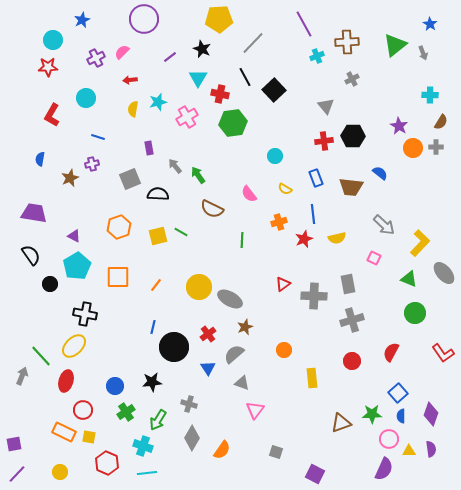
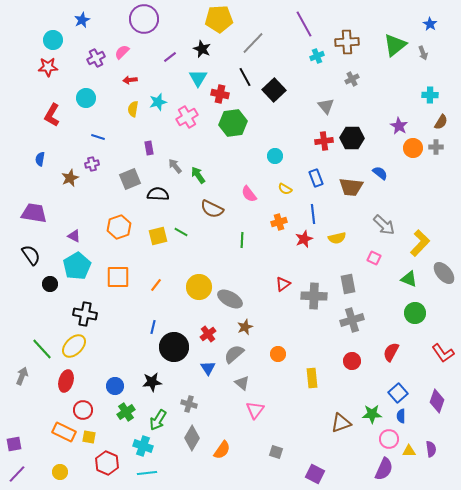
black hexagon at (353, 136): moved 1 px left, 2 px down
orange circle at (284, 350): moved 6 px left, 4 px down
green line at (41, 356): moved 1 px right, 7 px up
gray triangle at (242, 383): rotated 21 degrees clockwise
purple diamond at (431, 414): moved 6 px right, 13 px up
